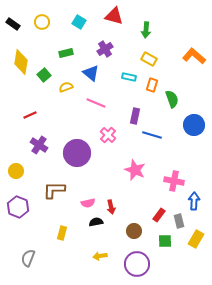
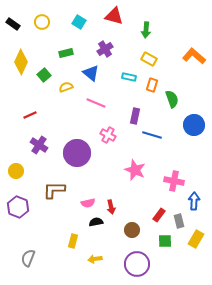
yellow diamond at (21, 62): rotated 15 degrees clockwise
pink cross at (108, 135): rotated 14 degrees counterclockwise
brown circle at (134, 231): moved 2 px left, 1 px up
yellow rectangle at (62, 233): moved 11 px right, 8 px down
yellow arrow at (100, 256): moved 5 px left, 3 px down
